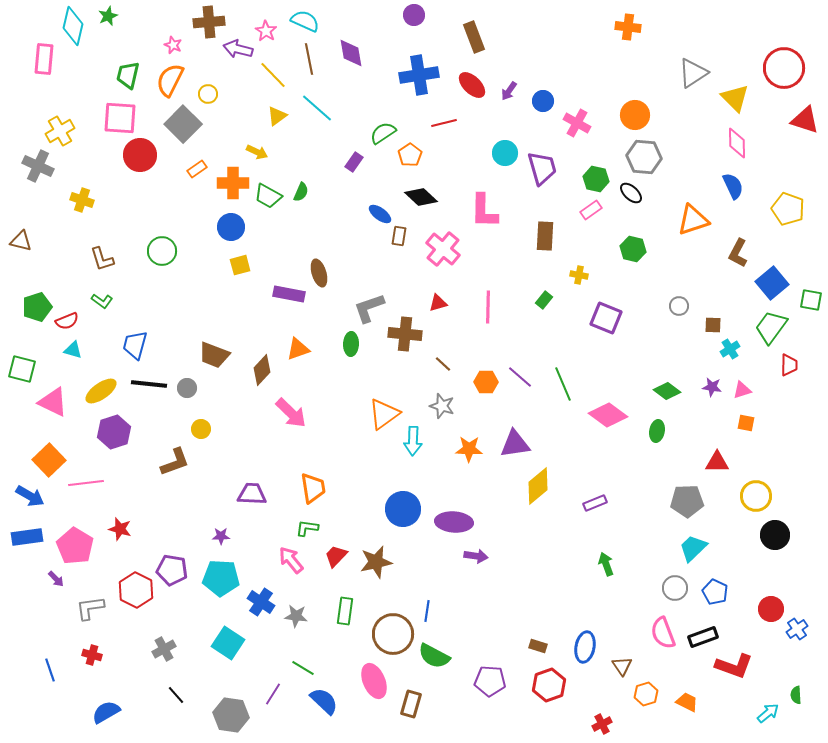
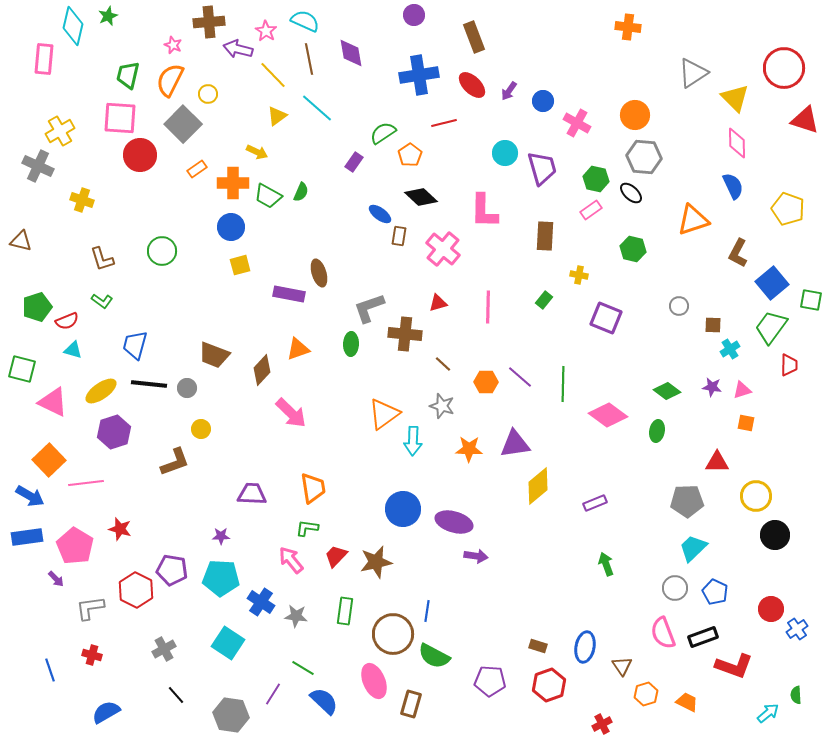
green line at (563, 384): rotated 24 degrees clockwise
purple ellipse at (454, 522): rotated 12 degrees clockwise
